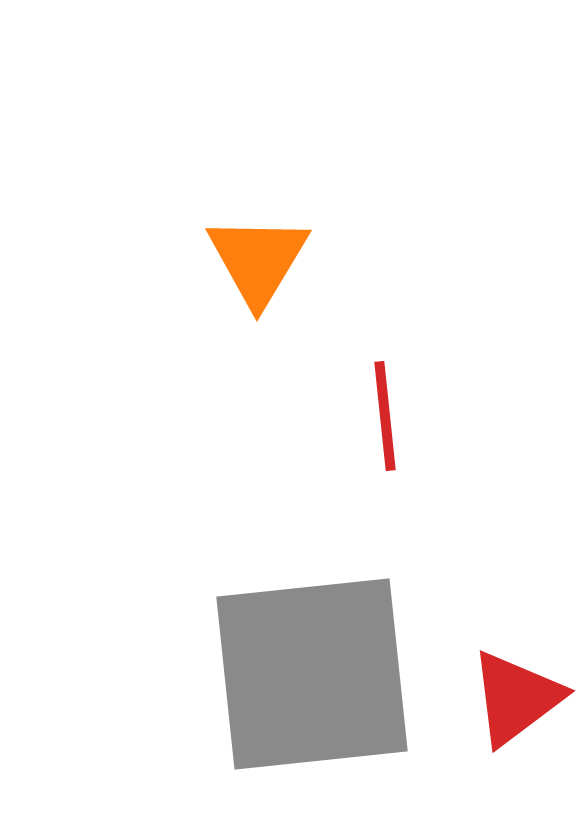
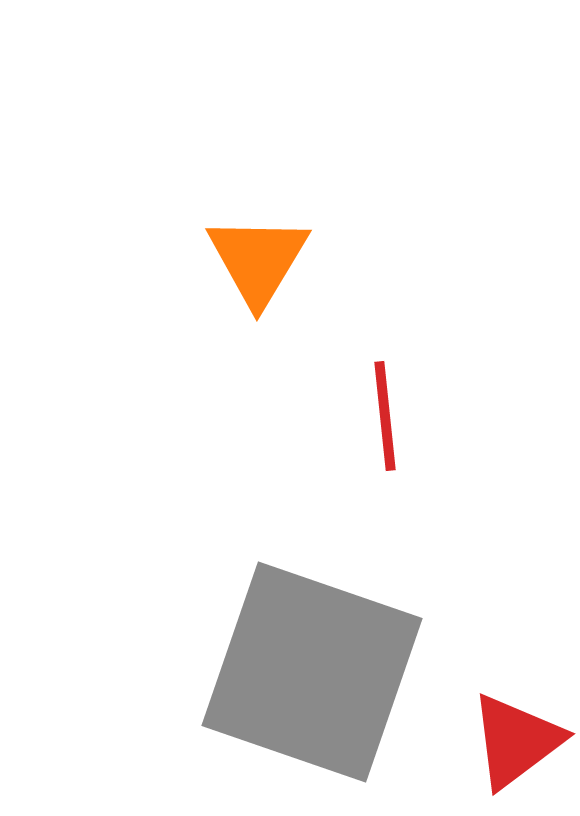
gray square: moved 2 px up; rotated 25 degrees clockwise
red triangle: moved 43 px down
